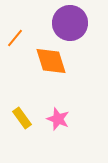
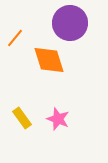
orange diamond: moved 2 px left, 1 px up
